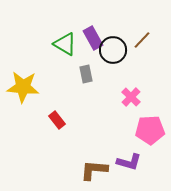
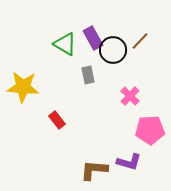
brown line: moved 2 px left, 1 px down
gray rectangle: moved 2 px right, 1 px down
pink cross: moved 1 px left, 1 px up
